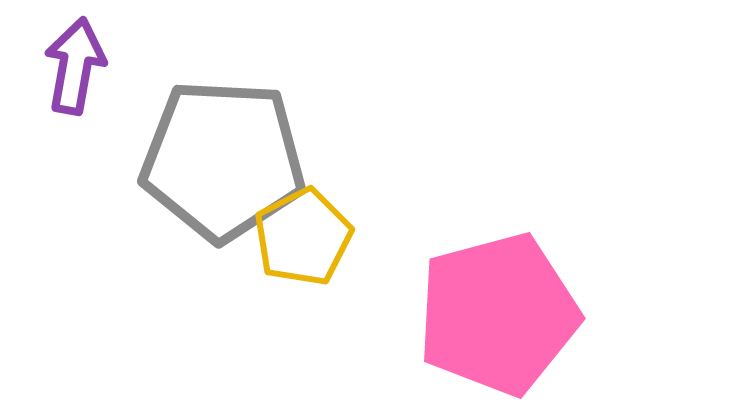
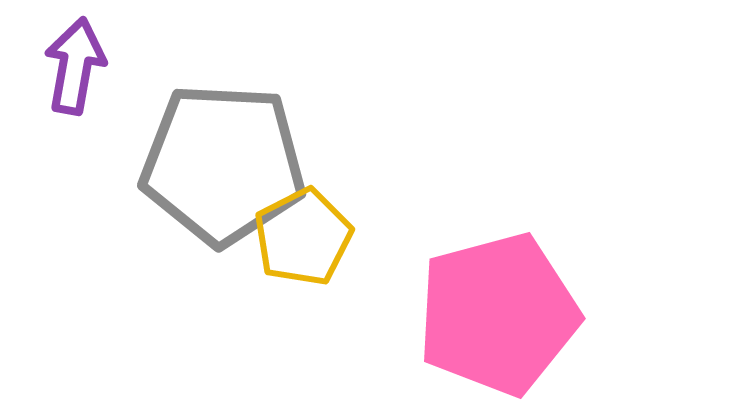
gray pentagon: moved 4 px down
